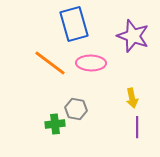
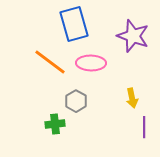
orange line: moved 1 px up
gray hexagon: moved 8 px up; rotated 20 degrees clockwise
purple line: moved 7 px right
